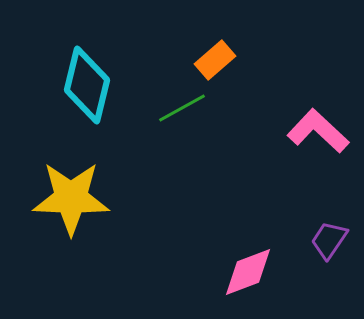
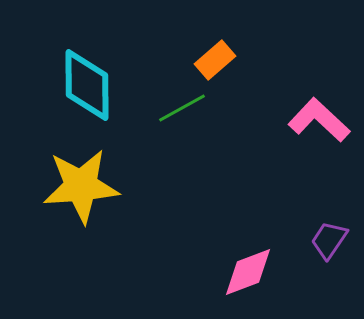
cyan diamond: rotated 14 degrees counterclockwise
pink L-shape: moved 1 px right, 11 px up
yellow star: moved 10 px right, 12 px up; rotated 6 degrees counterclockwise
